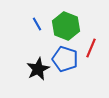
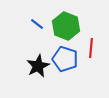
blue line: rotated 24 degrees counterclockwise
red line: rotated 18 degrees counterclockwise
black star: moved 3 px up
